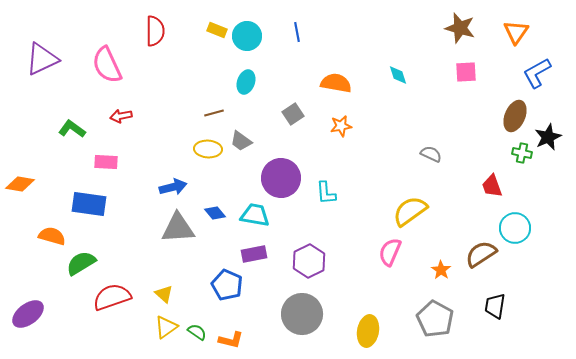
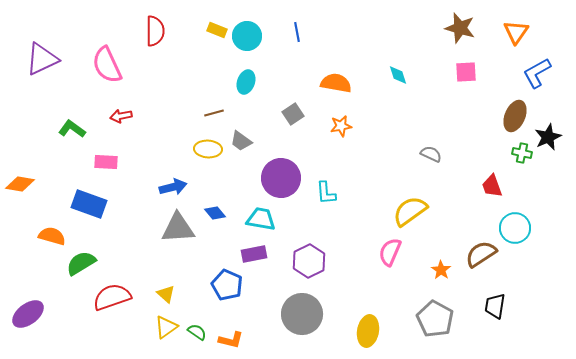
blue rectangle at (89, 204): rotated 12 degrees clockwise
cyan trapezoid at (255, 215): moved 6 px right, 4 px down
yellow triangle at (164, 294): moved 2 px right
